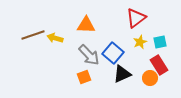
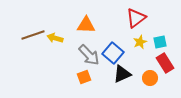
red rectangle: moved 6 px right, 2 px up
